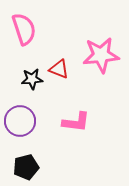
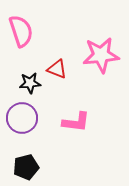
pink semicircle: moved 3 px left, 2 px down
red triangle: moved 2 px left
black star: moved 2 px left, 4 px down
purple circle: moved 2 px right, 3 px up
